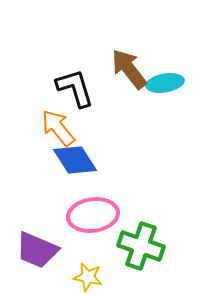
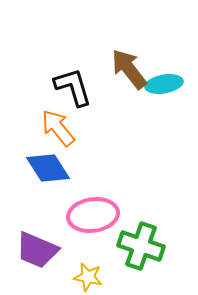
cyan ellipse: moved 1 px left, 1 px down
black L-shape: moved 2 px left, 1 px up
blue diamond: moved 27 px left, 8 px down
